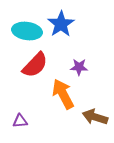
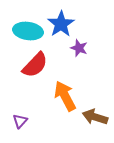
cyan ellipse: moved 1 px right
purple star: moved 19 px up; rotated 18 degrees clockwise
orange arrow: moved 2 px right, 2 px down
purple triangle: rotated 42 degrees counterclockwise
